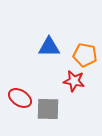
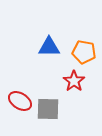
orange pentagon: moved 1 px left, 3 px up
red star: rotated 25 degrees clockwise
red ellipse: moved 3 px down
